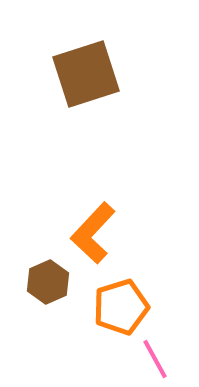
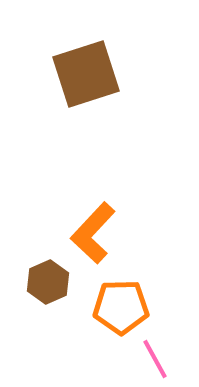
orange pentagon: rotated 16 degrees clockwise
